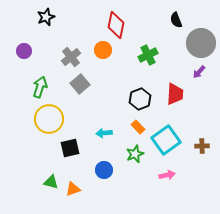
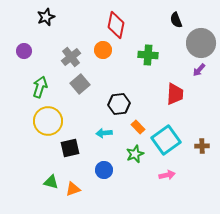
green cross: rotated 30 degrees clockwise
purple arrow: moved 2 px up
black hexagon: moved 21 px left, 5 px down; rotated 15 degrees clockwise
yellow circle: moved 1 px left, 2 px down
